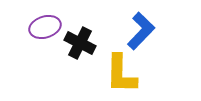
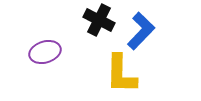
purple ellipse: moved 25 px down
black cross: moved 19 px right, 23 px up
